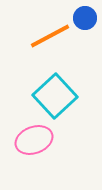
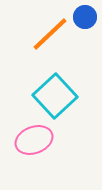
blue circle: moved 1 px up
orange line: moved 2 px up; rotated 15 degrees counterclockwise
